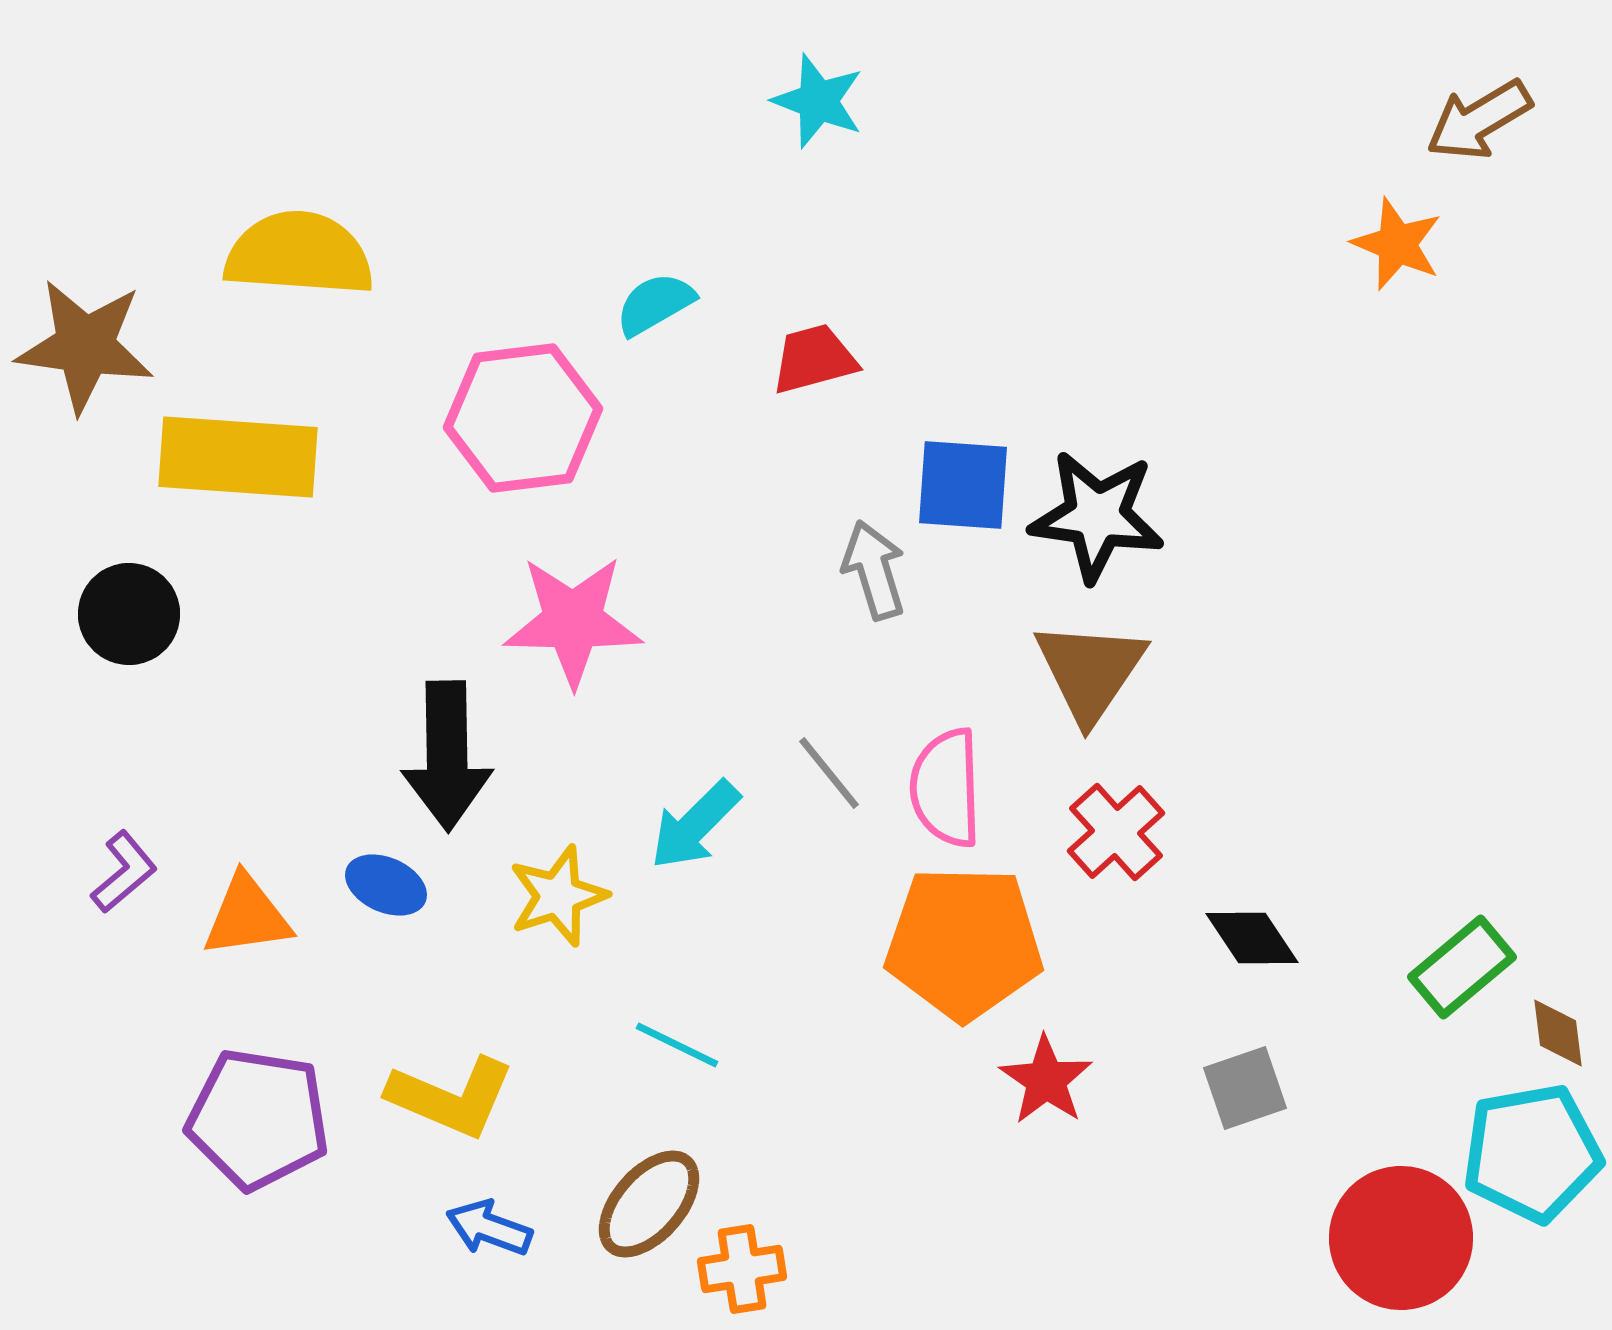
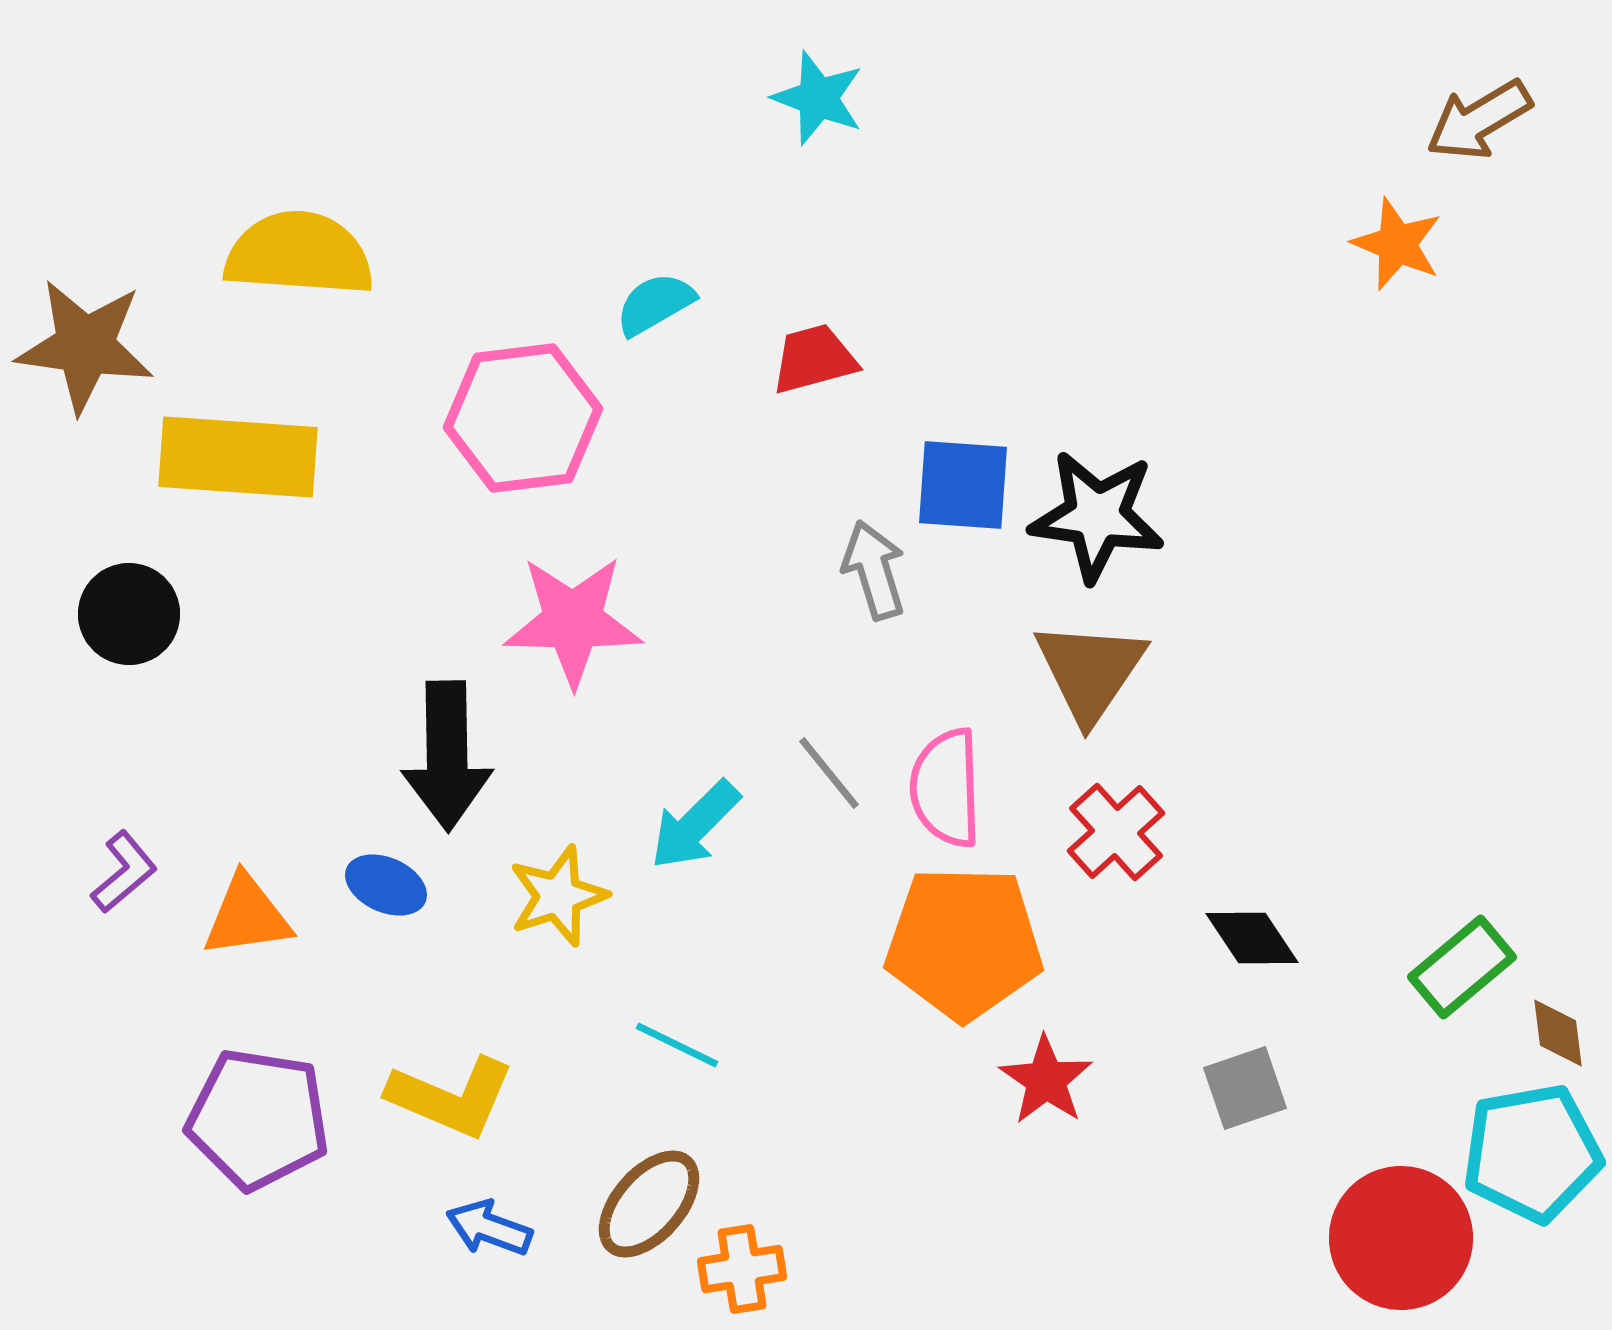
cyan star: moved 3 px up
